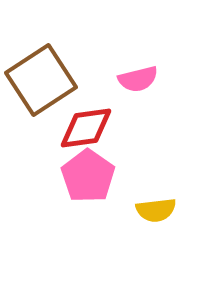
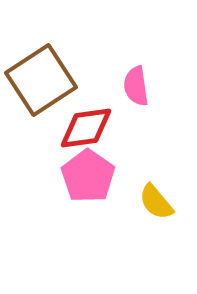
pink semicircle: moved 2 px left, 7 px down; rotated 96 degrees clockwise
yellow semicircle: moved 8 px up; rotated 57 degrees clockwise
